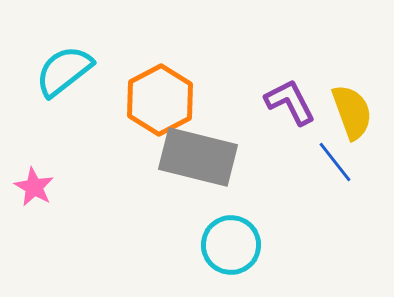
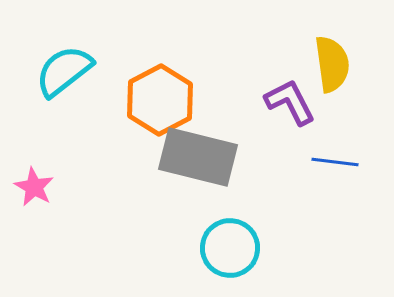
yellow semicircle: moved 20 px left, 48 px up; rotated 12 degrees clockwise
blue line: rotated 45 degrees counterclockwise
cyan circle: moved 1 px left, 3 px down
